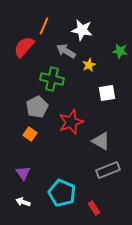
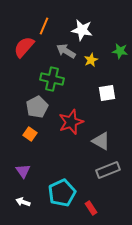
yellow star: moved 2 px right, 5 px up
purple triangle: moved 2 px up
cyan pentagon: rotated 24 degrees clockwise
red rectangle: moved 3 px left
